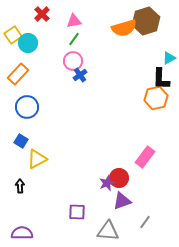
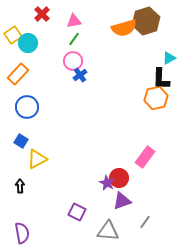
purple star: rotated 21 degrees counterclockwise
purple square: rotated 24 degrees clockwise
purple semicircle: rotated 80 degrees clockwise
